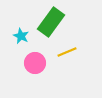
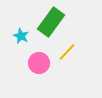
yellow line: rotated 24 degrees counterclockwise
pink circle: moved 4 px right
